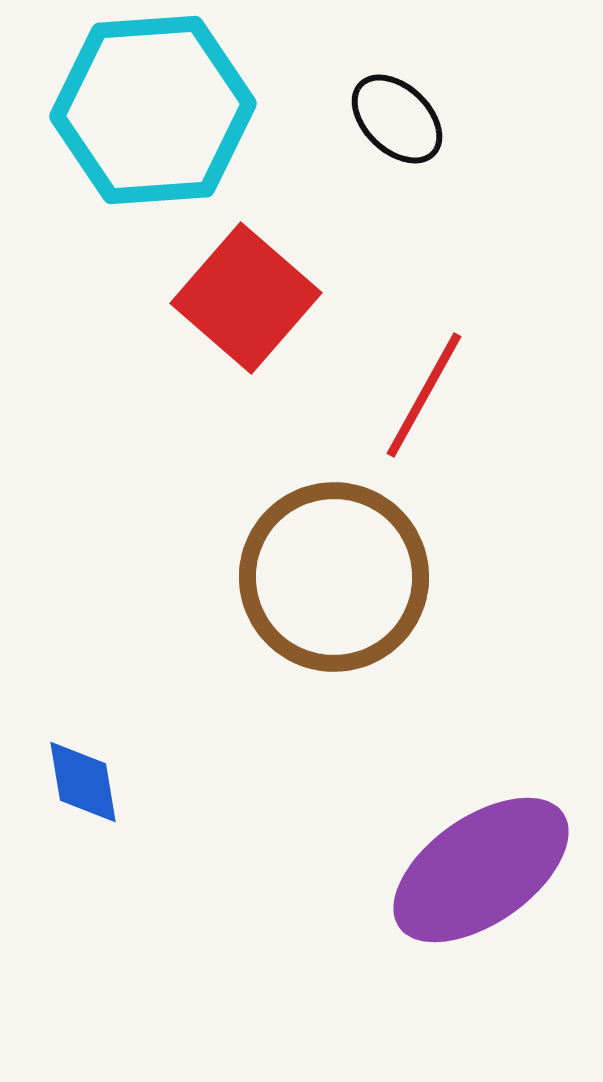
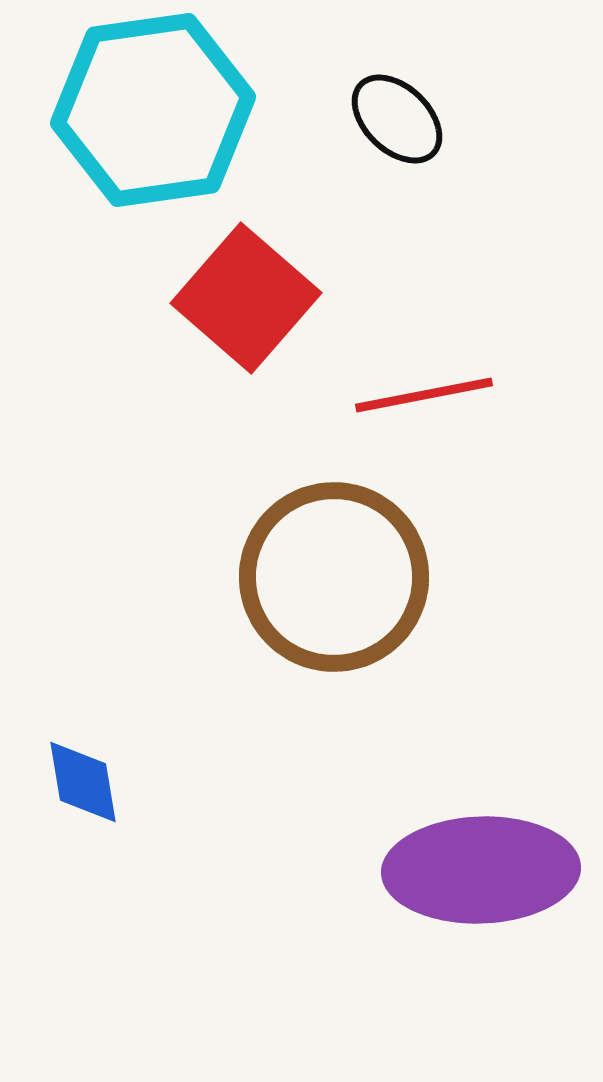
cyan hexagon: rotated 4 degrees counterclockwise
red line: rotated 50 degrees clockwise
purple ellipse: rotated 33 degrees clockwise
